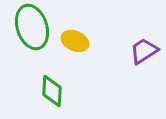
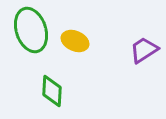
green ellipse: moved 1 px left, 3 px down
purple trapezoid: moved 1 px up
